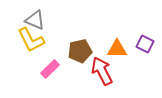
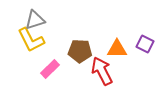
gray triangle: rotated 40 degrees counterclockwise
brown pentagon: rotated 15 degrees clockwise
